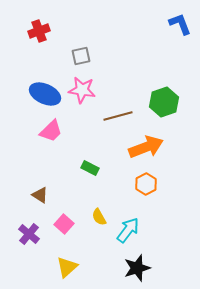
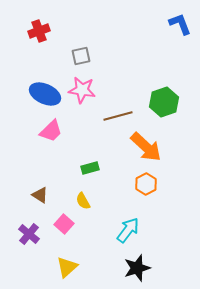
orange arrow: rotated 64 degrees clockwise
green rectangle: rotated 42 degrees counterclockwise
yellow semicircle: moved 16 px left, 16 px up
